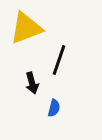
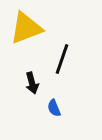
black line: moved 3 px right, 1 px up
blue semicircle: rotated 144 degrees clockwise
